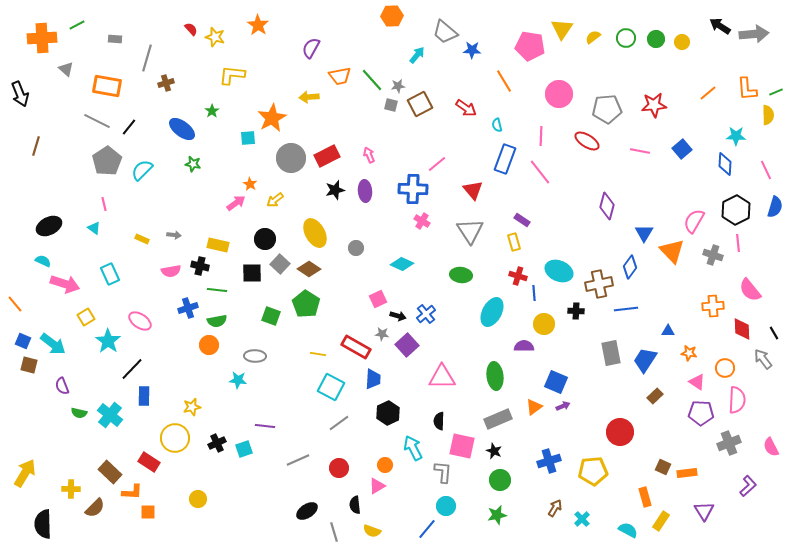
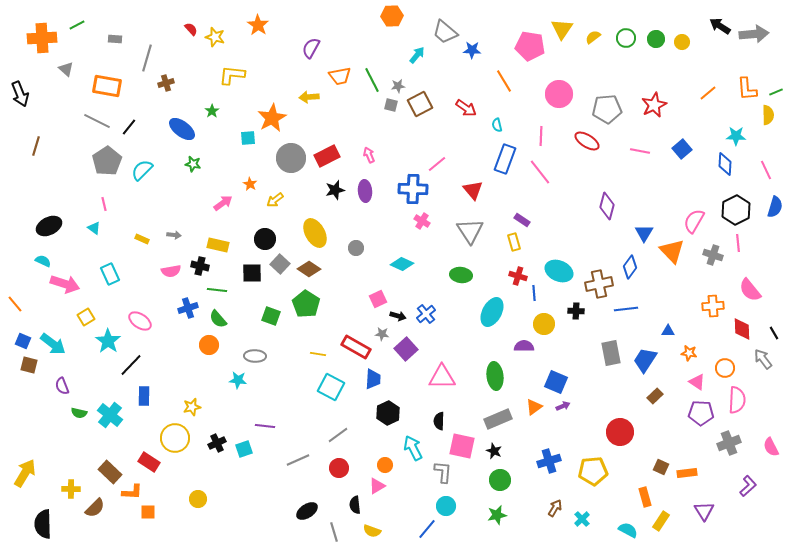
green line at (372, 80): rotated 15 degrees clockwise
red star at (654, 105): rotated 20 degrees counterclockwise
pink arrow at (236, 203): moved 13 px left
green semicircle at (217, 321): moved 1 px right, 2 px up; rotated 60 degrees clockwise
purple square at (407, 345): moved 1 px left, 4 px down
black line at (132, 369): moved 1 px left, 4 px up
gray line at (339, 423): moved 1 px left, 12 px down
brown square at (663, 467): moved 2 px left
